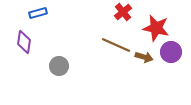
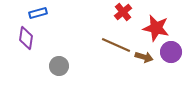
purple diamond: moved 2 px right, 4 px up
